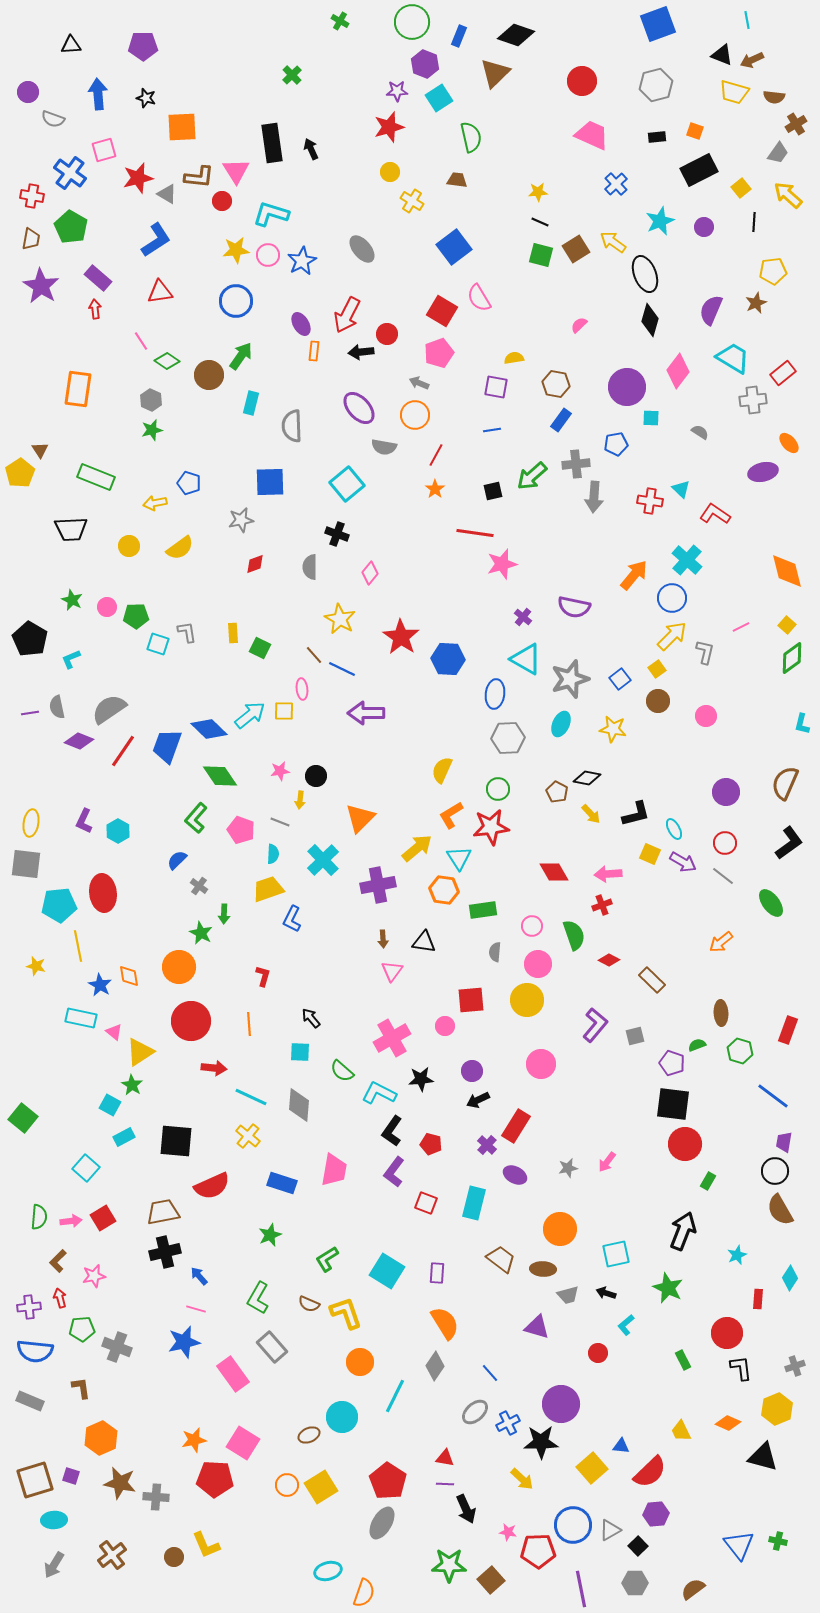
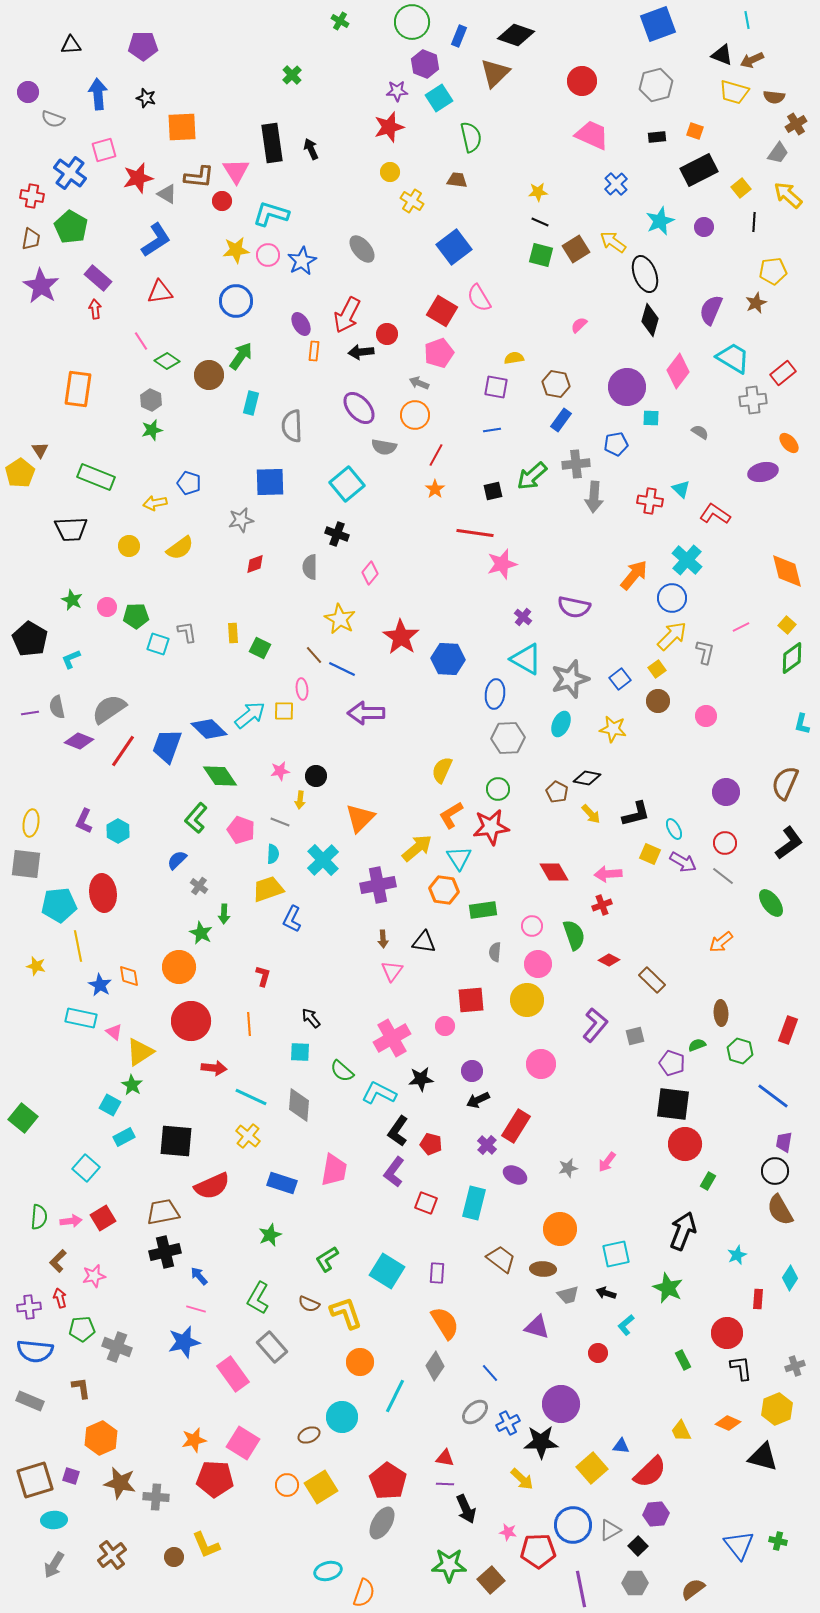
black L-shape at (392, 1131): moved 6 px right
